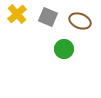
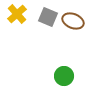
brown ellipse: moved 7 px left
green circle: moved 27 px down
